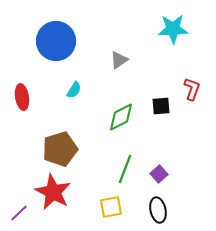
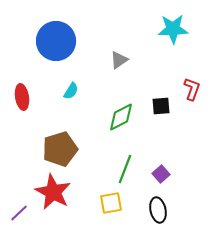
cyan semicircle: moved 3 px left, 1 px down
purple square: moved 2 px right
yellow square: moved 4 px up
